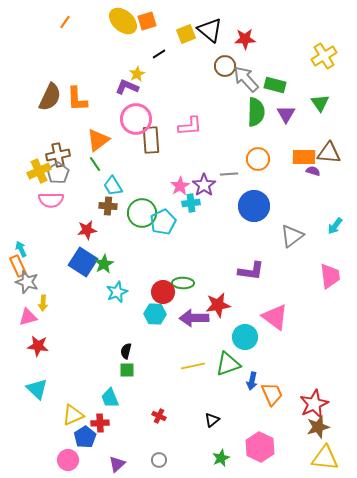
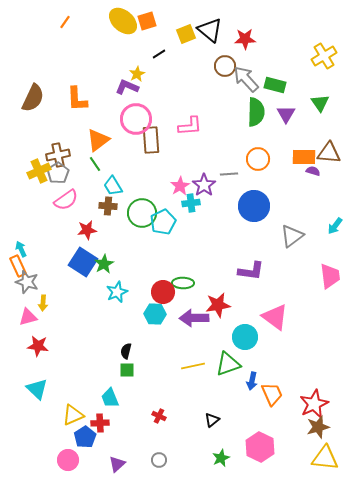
brown semicircle at (50, 97): moved 17 px left, 1 px down
pink semicircle at (51, 200): moved 15 px right; rotated 35 degrees counterclockwise
